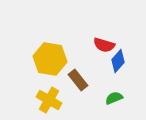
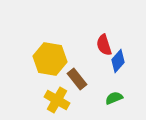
red semicircle: rotated 55 degrees clockwise
brown rectangle: moved 1 px left, 1 px up
yellow cross: moved 8 px right
